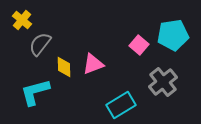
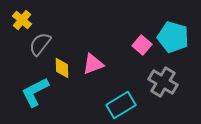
cyan pentagon: moved 2 px down; rotated 24 degrees clockwise
pink square: moved 3 px right
yellow diamond: moved 2 px left, 1 px down
gray cross: rotated 20 degrees counterclockwise
cyan L-shape: rotated 12 degrees counterclockwise
